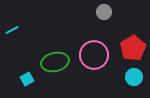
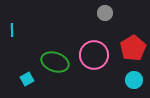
gray circle: moved 1 px right, 1 px down
cyan line: rotated 64 degrees counterclockwise
green ellipse: rotated 32 degrees clockwise
cyan circle: moved 3 px down
